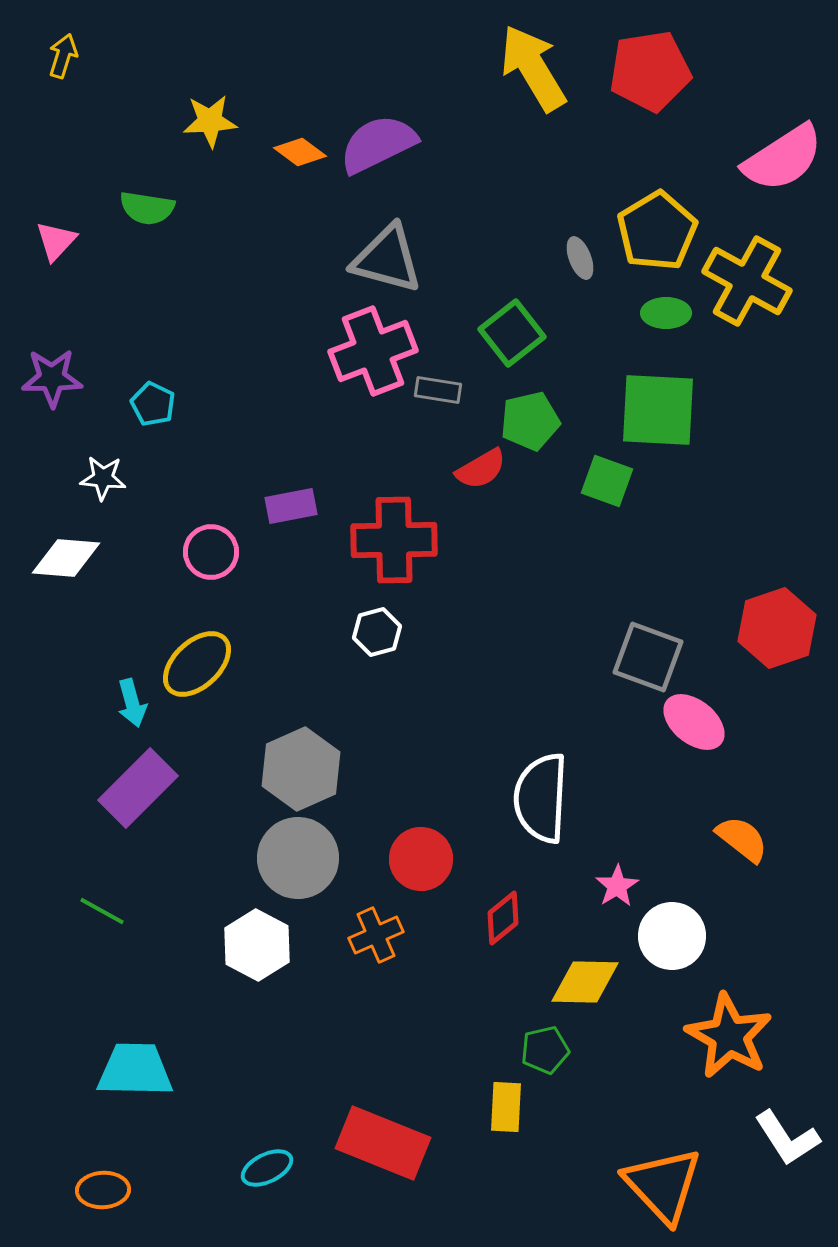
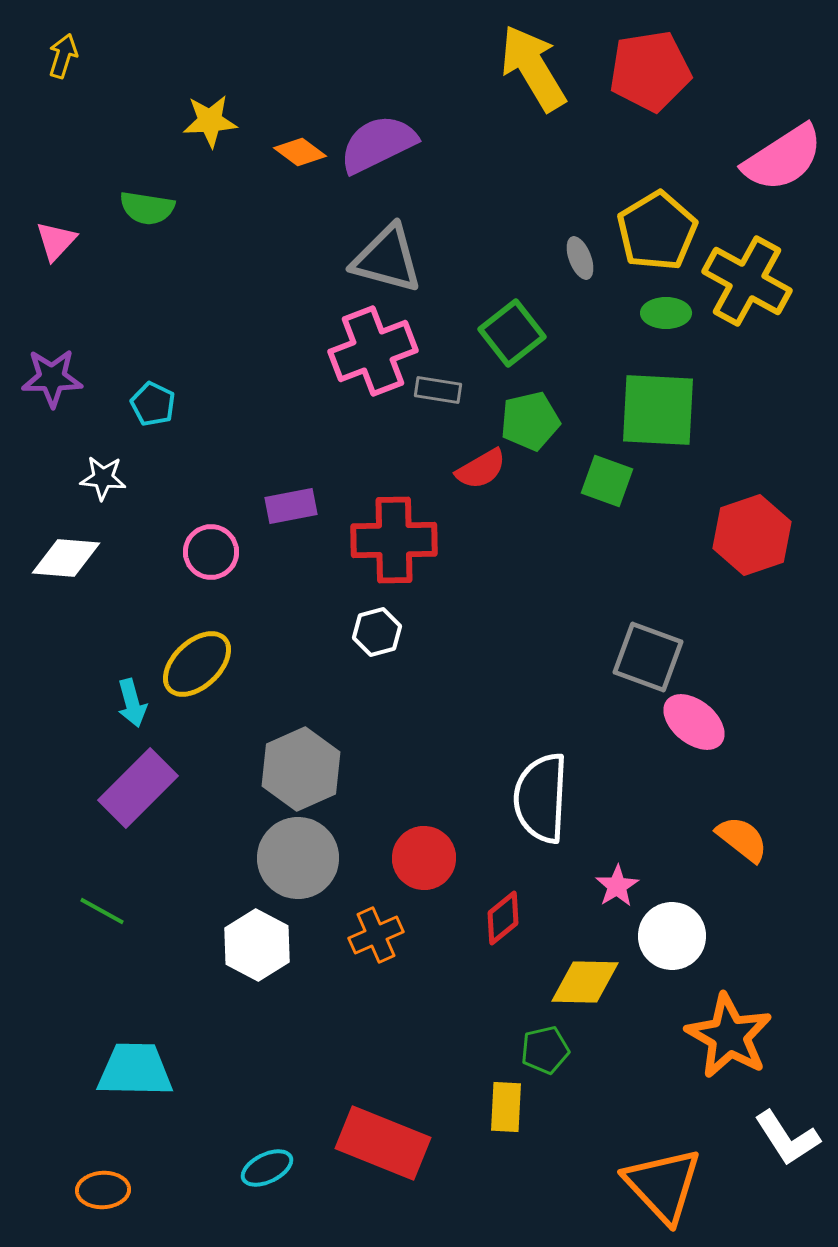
red hexagon at (777, 628): moved 25 px left, 93 px up
red circle at (421, 859): moved 3 px right, 1 px up
